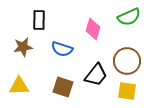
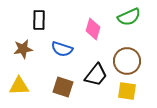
brown star: moved 2 px down
